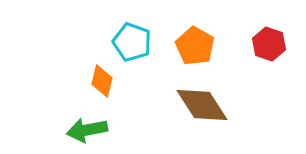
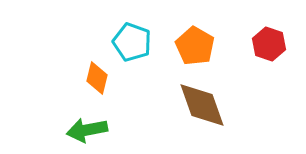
orange diamond: moved 5 px left, 3 px up
brown diamond: rotated 14 degrees clockwise
